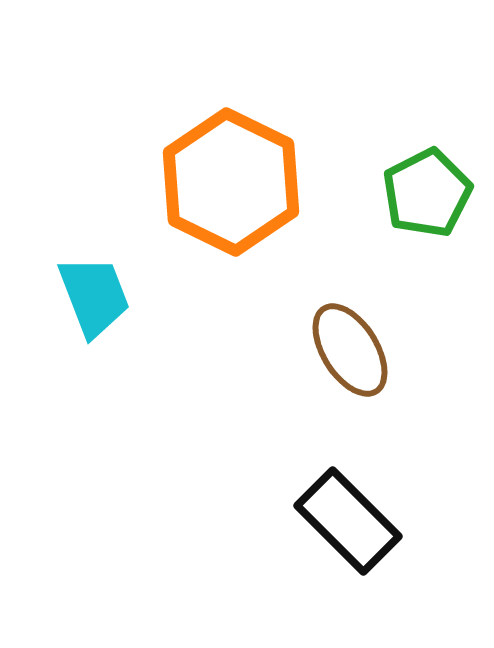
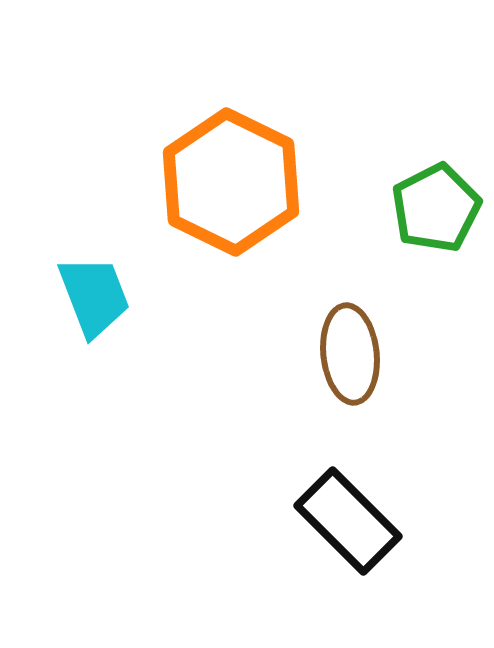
green pentagon: moved 9 px right, 15 px down
brown ellipse: moved 4 px down; rotated 26 degrees clockwise
